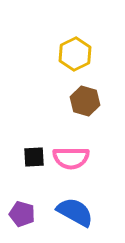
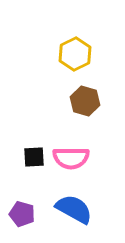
blue semicircle: moved 1 px left, 3 px up
